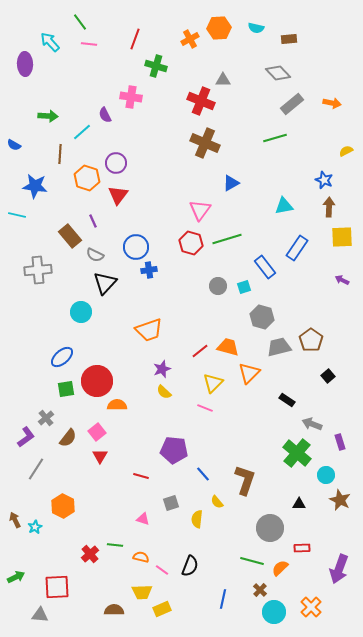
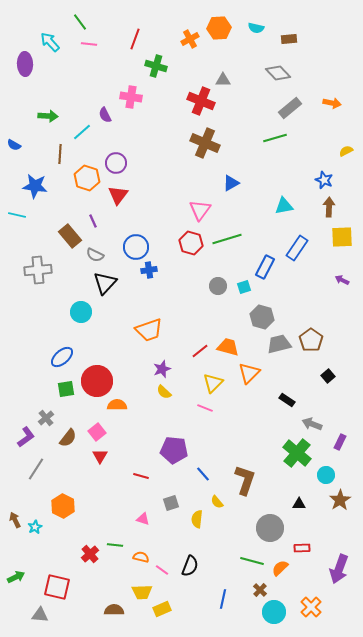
gray rectangle at (292, 104): moved 2 px left, 4 px down
blue rectangle at (265, 267): rotated 65 degrees clockwise
gray trapezoid at (279, 347): moved 3 px up
purple rectangle at (340, 442): rotated 42 degrees clockwise
brown star at (340, 500): rotated 15 degrees clockwise
red square at (57, 587): rotated 16 degrees clockwise
